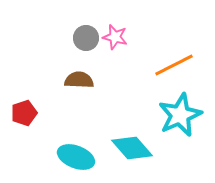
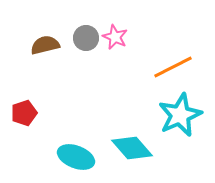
pink star: rotated 10 degrees clockwise
orange line: moved 1 px left, 2 px down
brown semicircle: moved 34 px left, 35 px up; rotated 16 degrees counterclockwise
